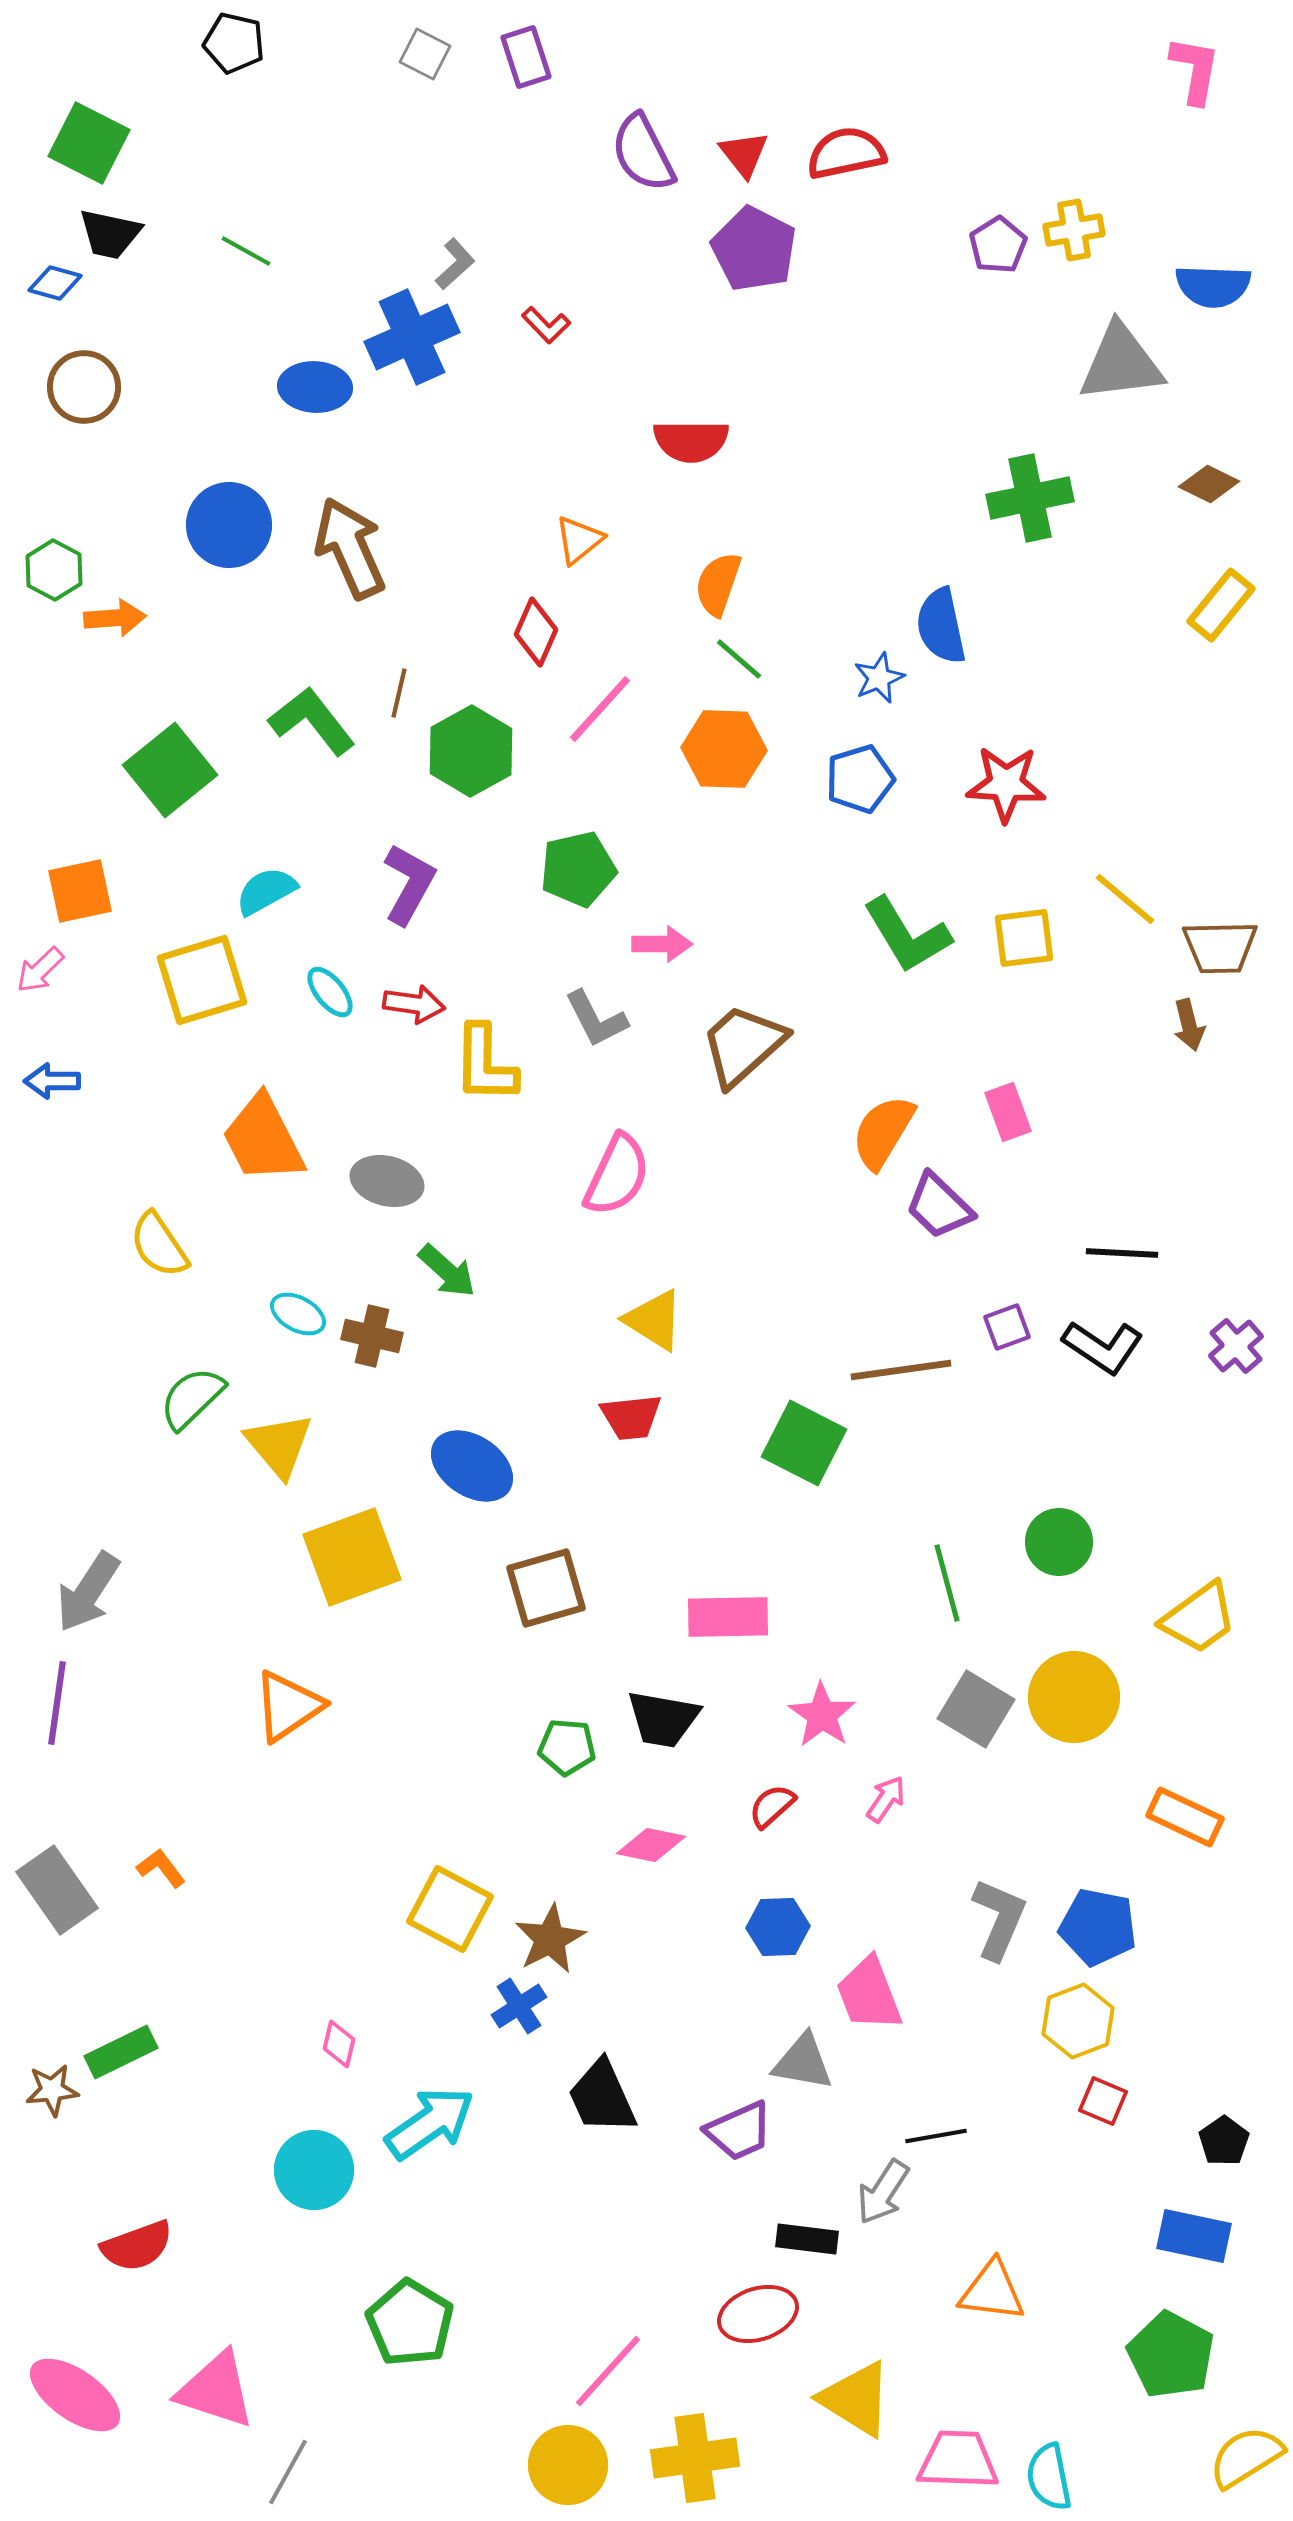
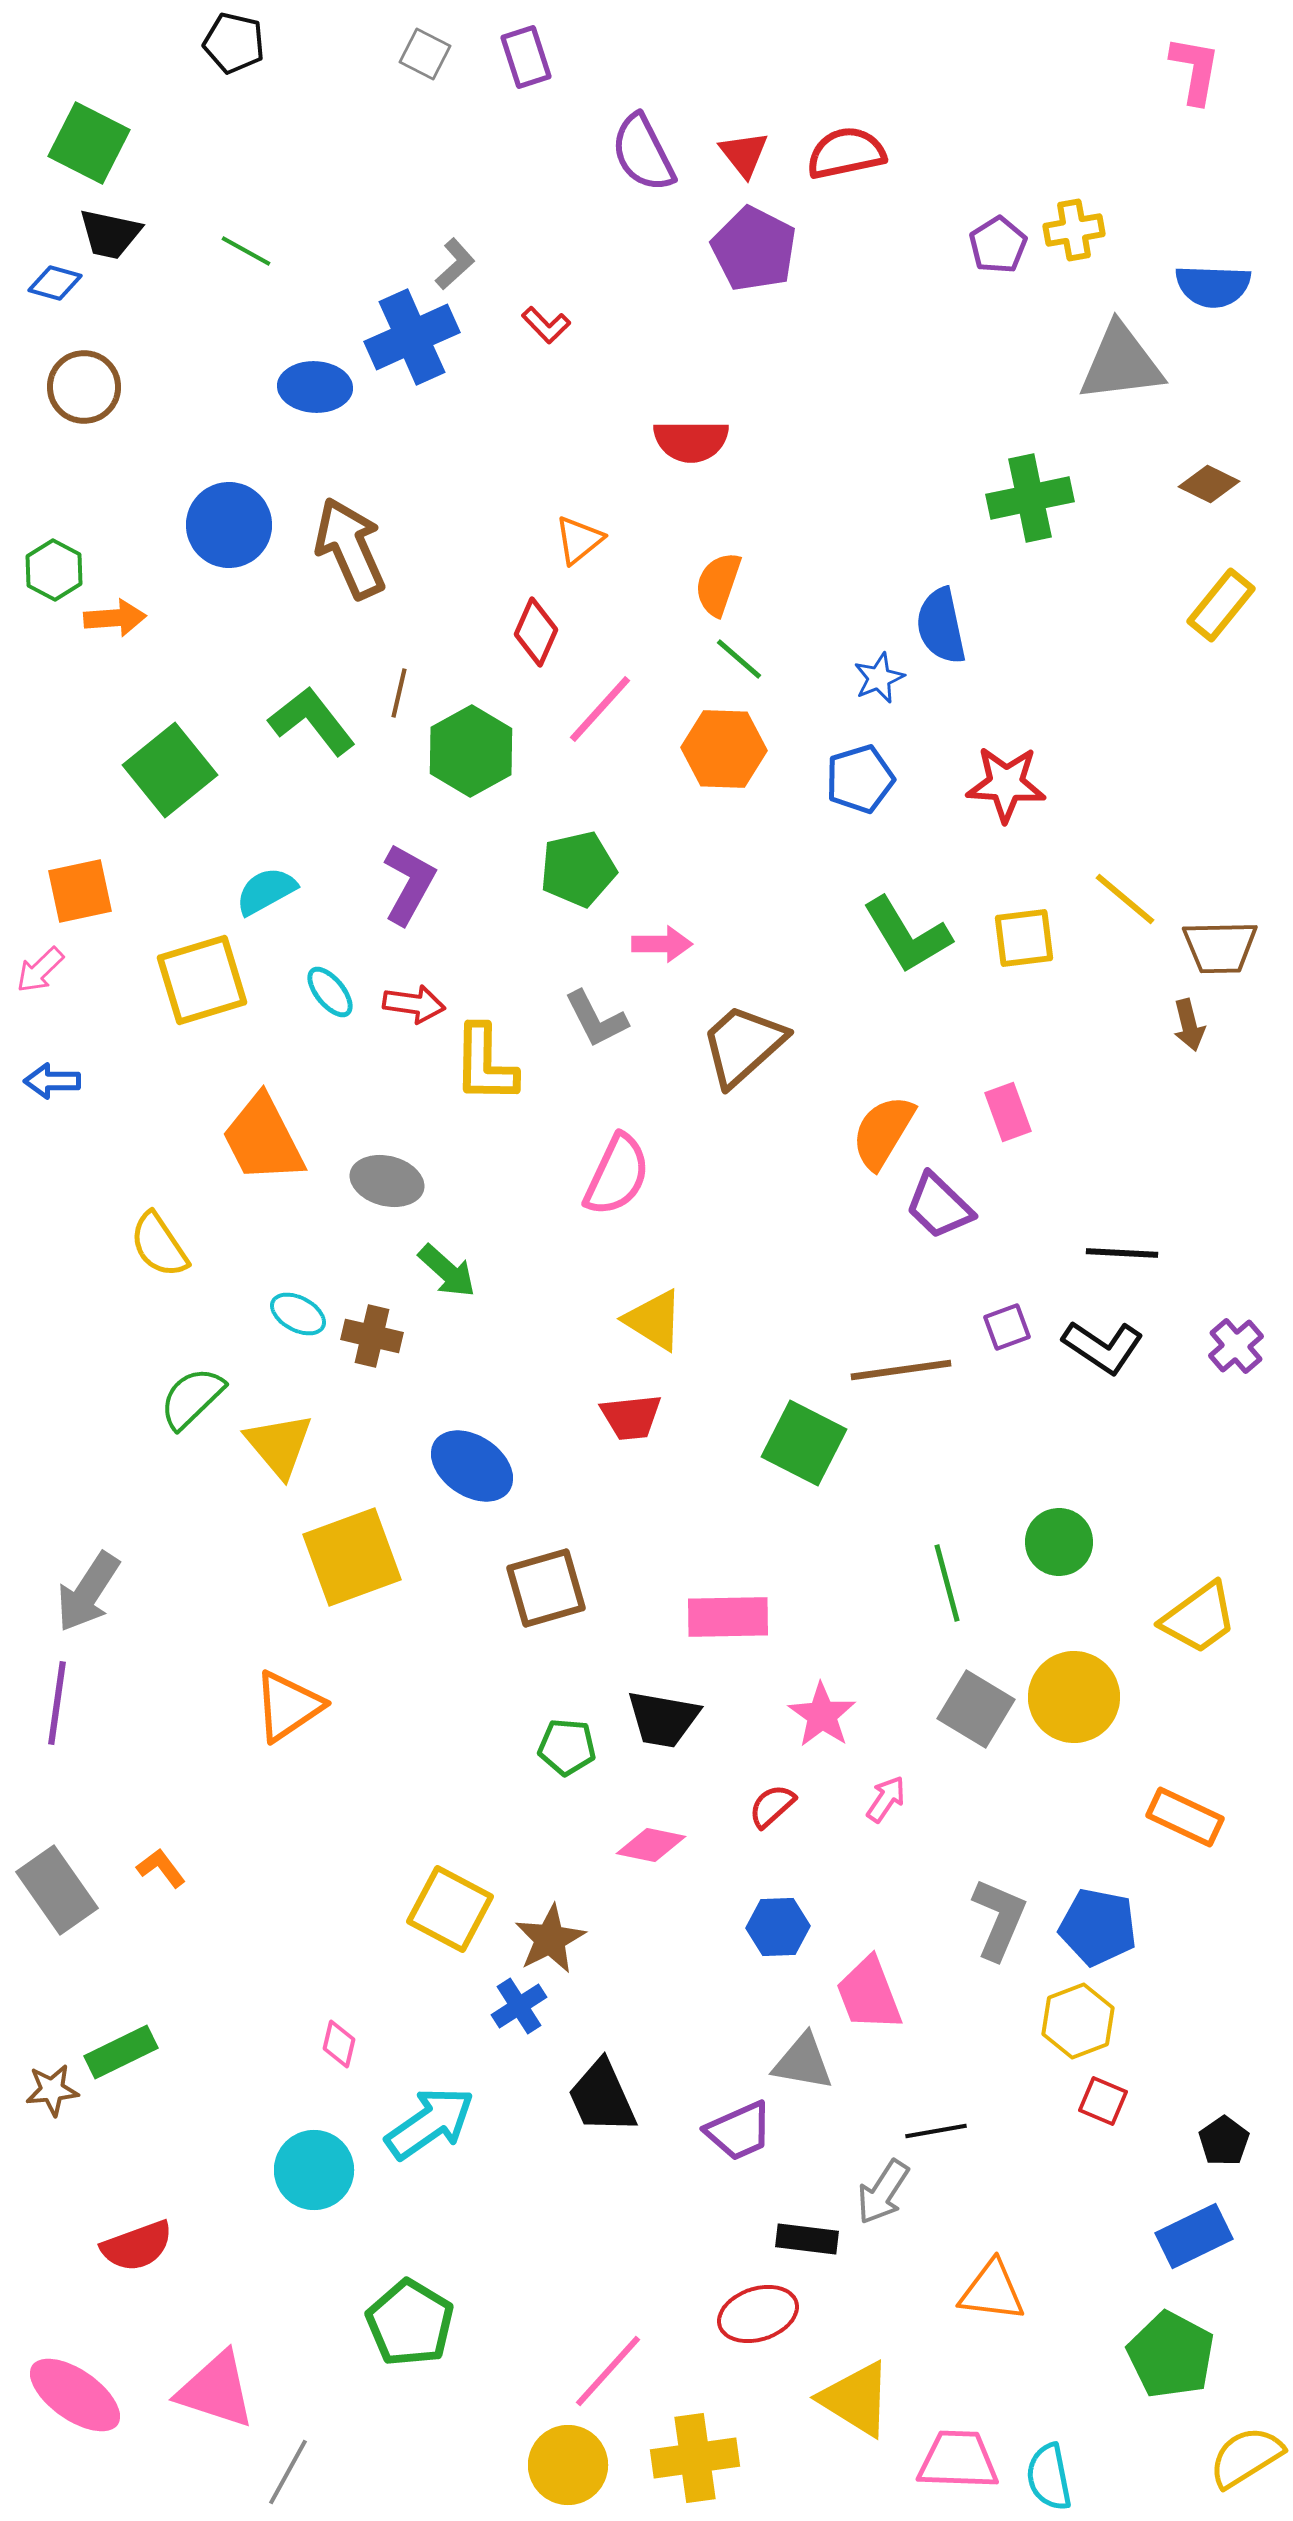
black line at (936, 2136): moved 5 px up
blue rectangle at (1194, 2236): rotated 38 degrees counterclockwise
